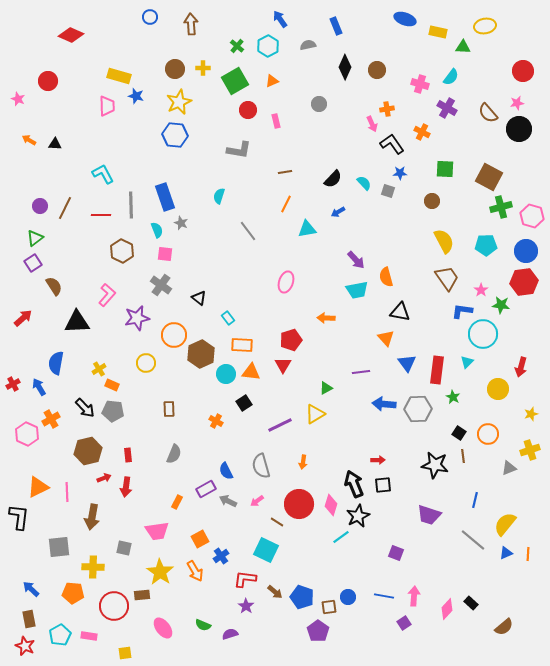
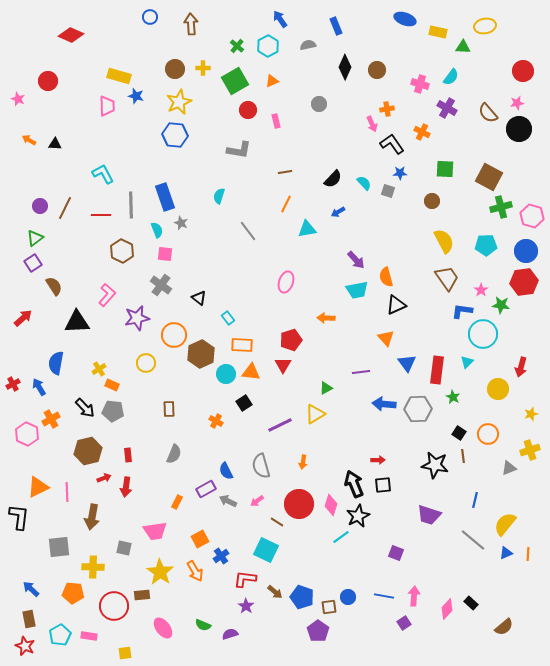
black triangle at (400, 312): moved 4 px left, 7 px up; rotated 35 degrees counterclockwise
pink trapezoid at (157, 531): moved 2 px left
